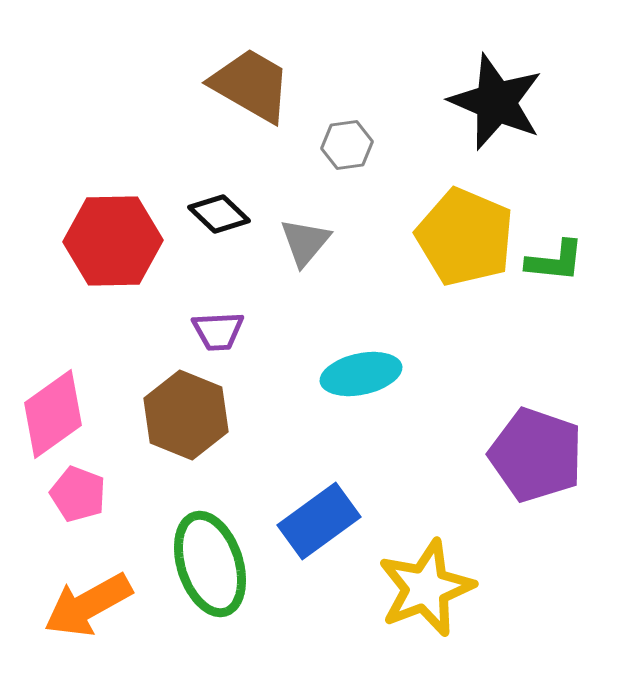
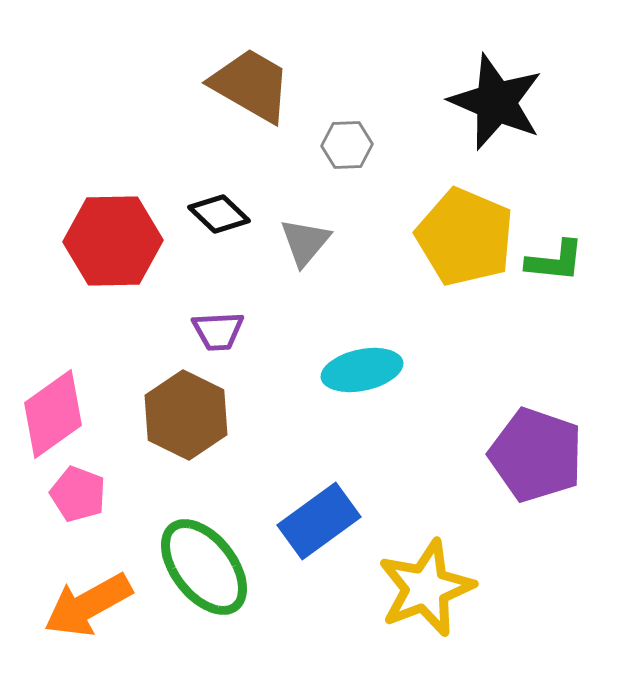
gray hexagon: rotated 6 degrees clockwise
cyan ellipse: moved 1 px right, 4 px up
brown hexagon: rotated 4 degrees clockwise
green ellipse: moved 6 px left, 3 px down; rotated 20 degrees counterclockwise
